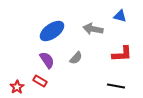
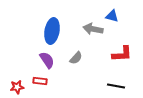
blue triangle: moved 8 px left
blue ellipse: rotated 45 degrees counterclockwise
red rectangle: rotated 24 degrees counterclockwise
red star: rotated 24 degrees clockwise
